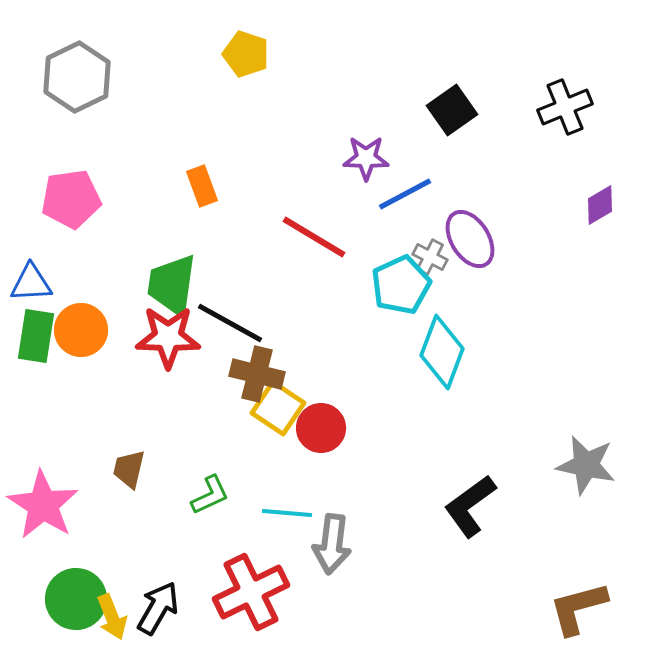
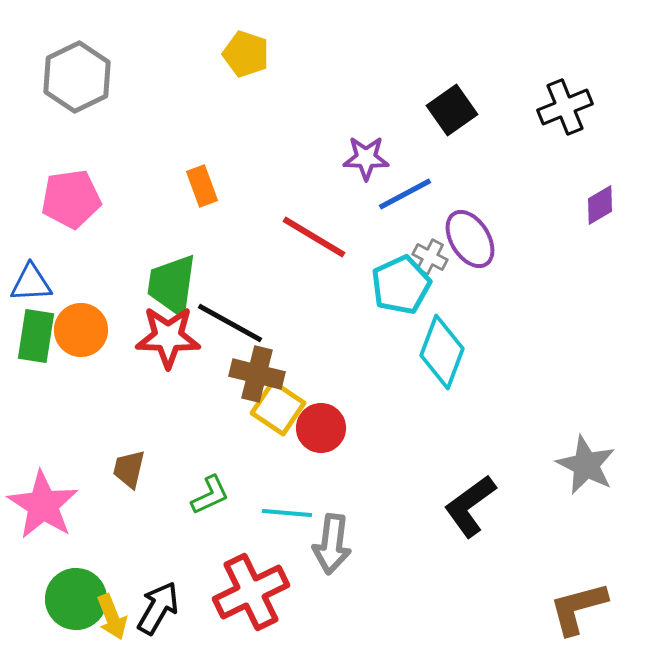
gray star: rotated 14 degrees clockwise
